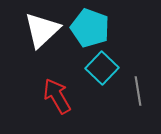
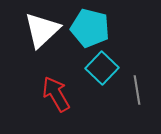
cyan pentagon: rotated 6 degrees counterclockwise
gray line: moved 1 px left, 1 px up
red arrow: moved 1 px left, 2 px up
